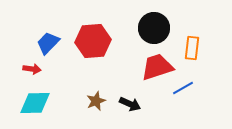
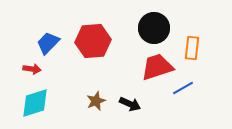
cyan diamond: rotated 16 degrees counterclockwise
